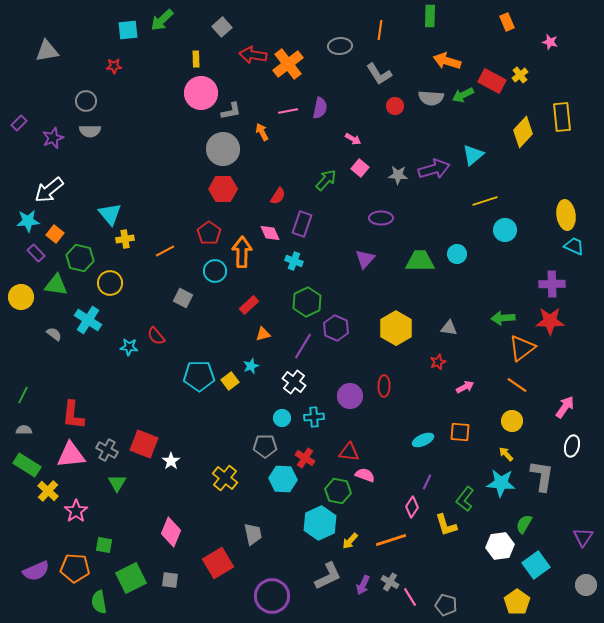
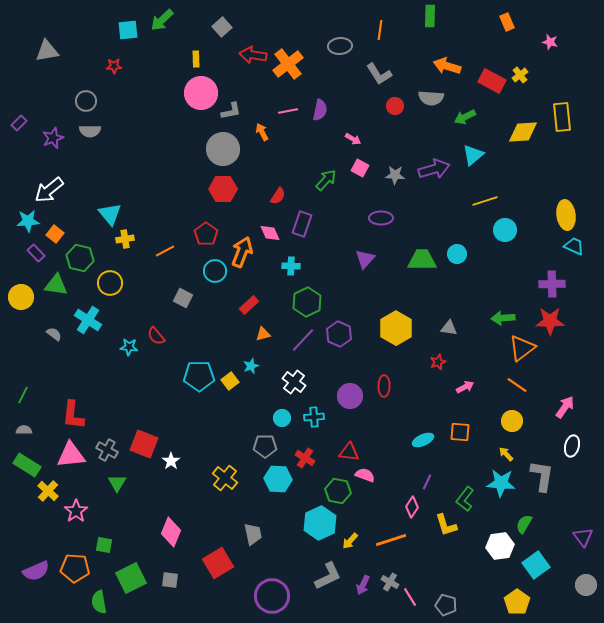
orange arrow at (447, 61): moved 5 px down
green arrow at (463, 95): moved 2 px right, 22 px down
purple semicircle at (320, 108): moved 2 px down
yellow diamond at (523, 132): rotated 44 degrees clockwise
pink square at (360, 168): rotated 12 degrees counterclockwise
gray star at (398, 175): moved 3 px left
red pentagon at (209, 233): moved 3 px left, 1 px down
orange arrow at (242, 252): rotated 20 degrees clockwise
cyan cross at (294, 261): moved 3 px left, 5 px down; rotated 18 degrees counterclockwise
green trapezoid at (420, 261): moved 2 px right, 1 px up
purple hexagon at (336, 328): moved 3 px right, 6 px down
purple line at (303, 346): moved 6 px up; rotated 12 degrees clockwise
cyan hexagon at (283, 479): moved 5 px left
purple triangle at (583, 537): rotated 10 degrees counterclockwise
